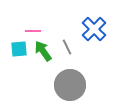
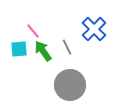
pink line: rotated 49 degrees clockwise
